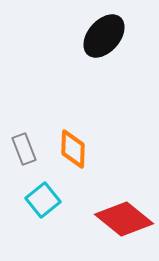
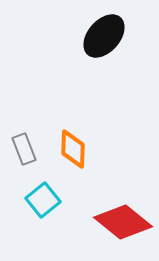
red diamond: moved 1 px left, 3 px down
